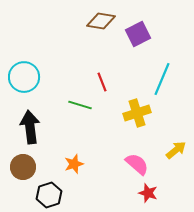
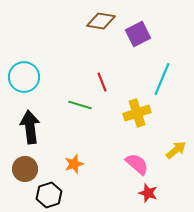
brown circle: moved 2 px right, 2 px down
